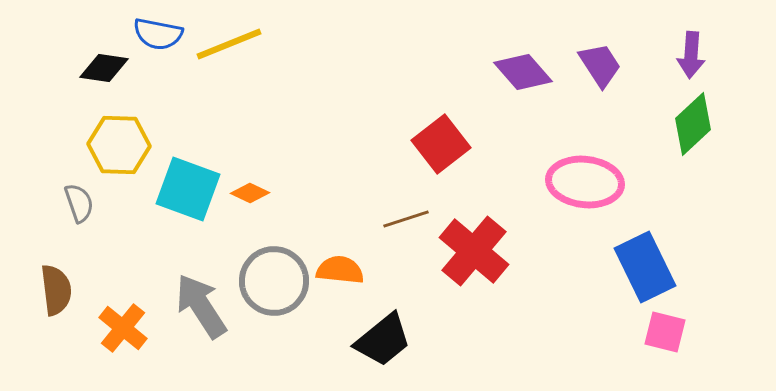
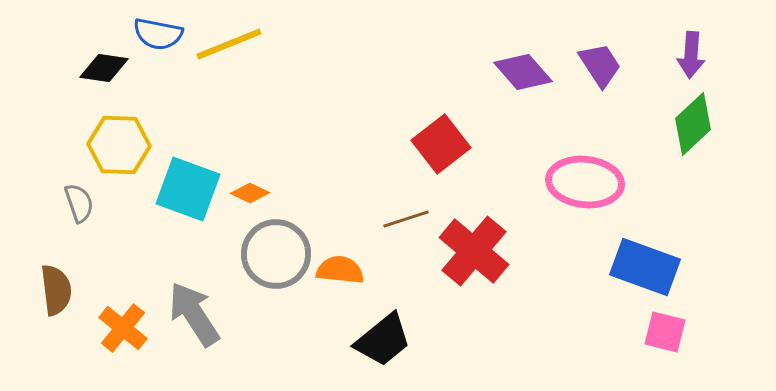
blue rectangle: rotated 44 degrees counterclockwise
gray circle: moved 2 px right, 27 px up
gray arrow: moved 7 px left, 8 px down
